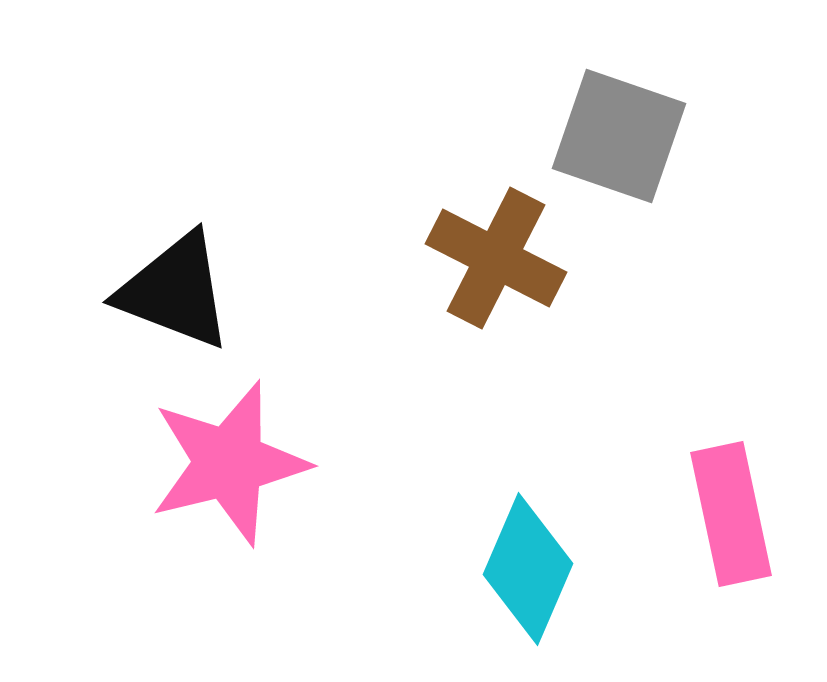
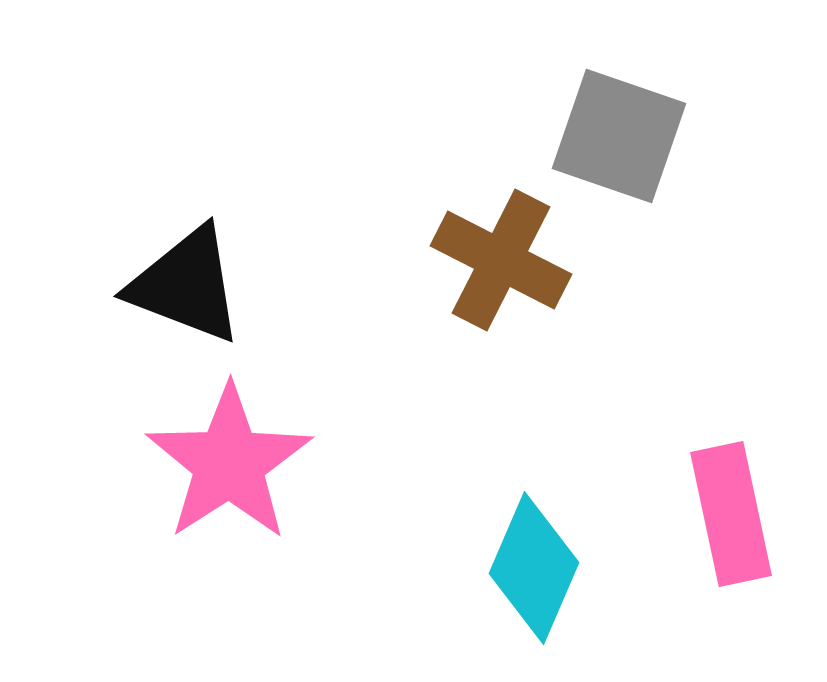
brown cross: moved 5 px right, 2 px down
black triangle: moved 11 px right, 6 px up
pink star: rotated 19 degrees counterclockwise
cyan diamond: moved 6 px right, 1 px up
